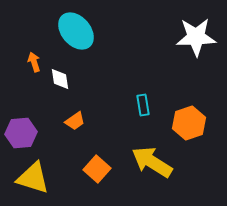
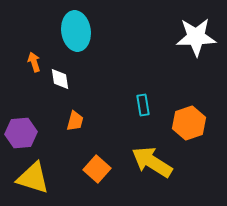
cyan ellipse: rotated 33 degrees clockwise
orange trapezoid: rotated 40 degrees counterclockwise
